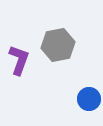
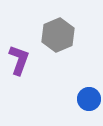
gray hexagon: moved 10 px up; rotated 12 degrees counterclockwise
